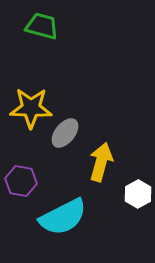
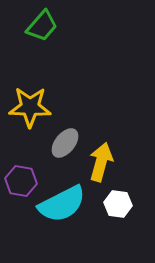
green trapezoid: rotated 116 degrees clockwise
yellow star: moved 1 px left, 1 px up
gray ellipse: moved 10 px down
white hexagon: moved 20 px left, 10 px down; rotated 24 degrees counterclockwise
cyan semicircle: moved 1 px left, 13 px up
